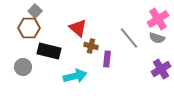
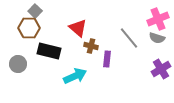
pink cross: rotated 10 degrees clockwise
gray circle: moved 5 px left, 3 px up
cyan arrow: rotated 10 degrees counterclockwise
